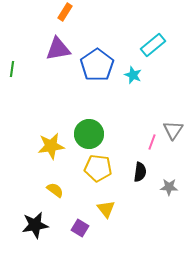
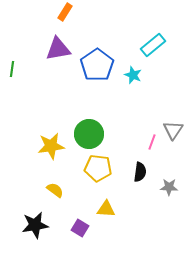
yellow triangle: rotated 48 degrees counterclockwise
